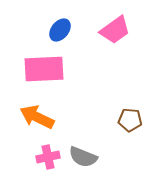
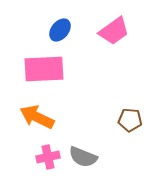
pink trapezoid: moved 1 px left, 1 px down
